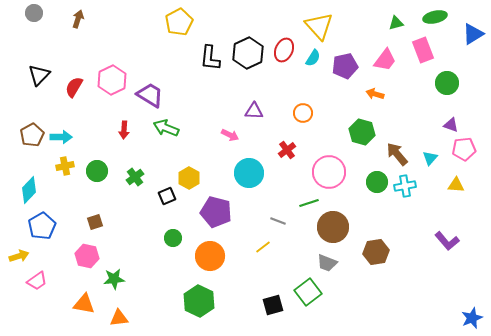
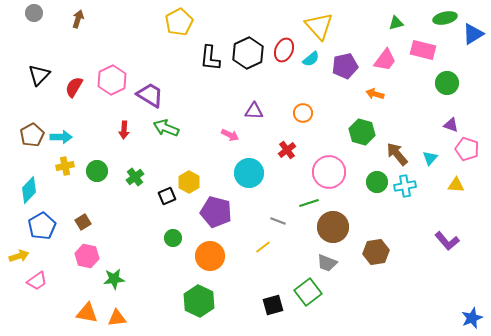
green ellipse at (435, 17): moved 10 px right, 1 px down
pink rectangle at (423, 50): rotated 55 degrees counterclockwise
cyan semicircle at (313, 58): moved 2 px left, 1 px down; rotated 18 degrees clockwise
pink pentagon at (464, 149): moved 3 px right; rotated 25 degrees clockwise
yellow hexagon at (189, 178): moved 4 px down
brown square at (95, 222): moved 12 px left; rotated 14 degrees counterclockwise
orange triangle at (84, 304): moved 3 px right, 9 px down
orange triangle at (119, 318): moved 2 px left
